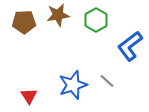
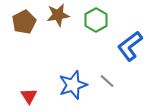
brown pentagon: rotated 25 degrees counterclockwise
